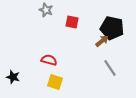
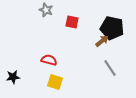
black star: rotated 24 degrees counterclockwise
